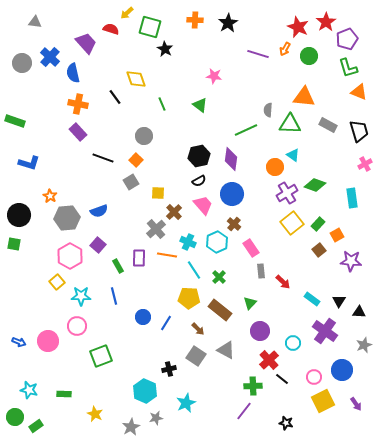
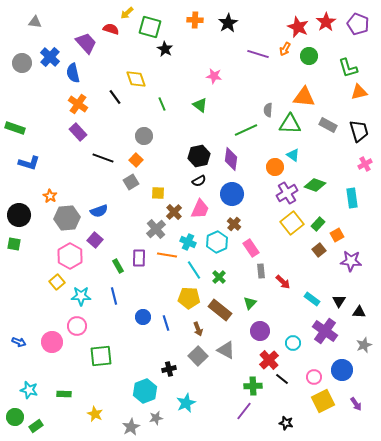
purple pentagon at (347, 39): moved 11 px right, 15 px up; rotated 30 degrees counterclockwise
orange triangle at (359, 92): rotated 36 degrees counterclockwise
orange cross at (78, 104): rotated 24 degrees clockwise
green rectangle at (15, 121): moved 7 px down
pink trapezoid at (203, 205): moved 3 px left, 4 px down; rotated 65 degrees clockwise
purple square at (98, 245): moved 3 px left, 5 px up
blue line at (166, 323): rotated 49 degrees counterclockwise
brown arrow at (198, 329): rotated 24 degrees clockwise
pink circle at (48, 341): moved 4 px right, 1 px down
green square at (101, 356): rotated 15 degrees clockwise
gray square at (196, 356): moved 2 px right; rotated 12 degrees clockwise
cyan hexagon at (145, 391): rotated 15 degrees clockwise
